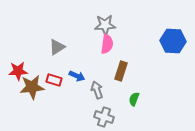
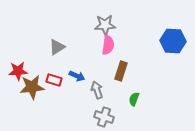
pink semicircle: moved 1 px right, 1 px down
